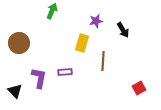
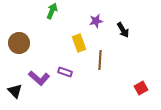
yellow rectangle: moved 3 px left; rotated 36 degrees counterclockwise
brown line: moved 3 px left, 1 px up
purple rectangle: rotated 24 degrees clockwise
purple L-shape: rotated 120 degrees clockwise
red square: moved 2 px right
